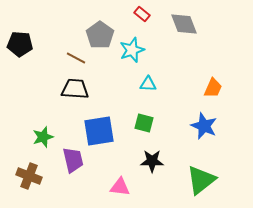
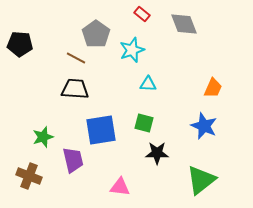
gray pentagon: moved 4 px left, 1 px up
blue square: moved 2 px right, 1 px up
black star: moved 5 px right, 8 px up
